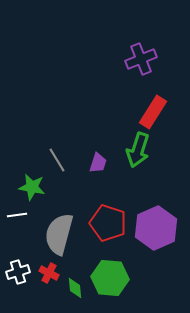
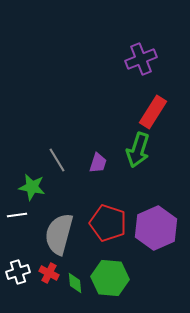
green diamond: moved 5 px up
